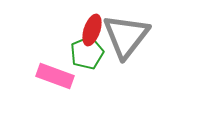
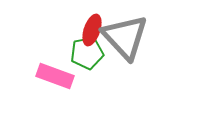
gray triangle: moved 1 px left, 1 px down; rotated 21 degrees counterclockwise
green pentagon: rotated 12 degrees clockwise
